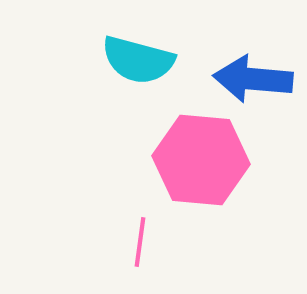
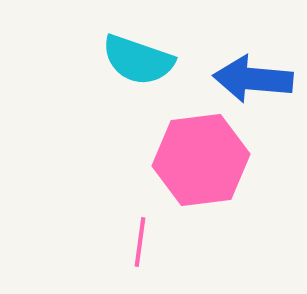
cyan semicircle: rotated 4 degrees clockwise
pink hexagon: rotated 12 degrees counterclockwise
